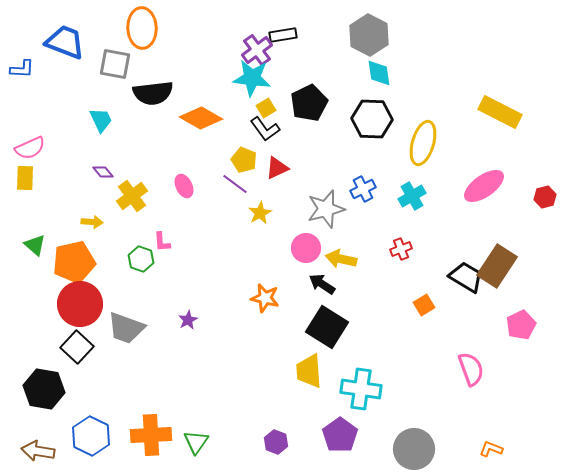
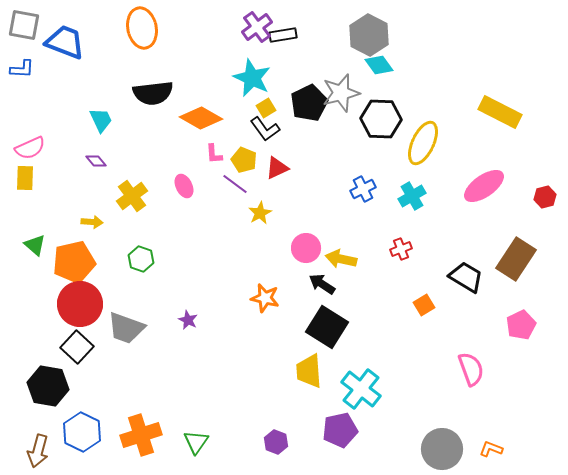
orange ellipse at (142, 28): rotated 9 degrees counterclockwise
purple cross at (257, 50): moved 23 px up
gray square at (115, 64): moved 91 px left, 39 px up
cyan diamond at (379, 73): moved 8 px up; rotated 28 degrees counterclockwise
cyan star at (252, 78): rotated 18 degrees clockwise
black hexagon at (372, 119): moved 9 px right
yellow ellipse at (423, 143): rotated 9 degrees clockwise
purple diamond at (103, 172): moved 7 px left, 11 px up
gray star at (326, 209): moved 15 px right, 116 px up
pink L-shape at (162, 242): moved 52 px right, 88 px up
brown rectangle at (497, 266): moved 19 px right, 7 px up
purple star at (188, 320): rotated 18 degrees counterclockwise
black hexagon at (44, 389): moved 4 px right, 3 px up
cyan cross at (361, 389): rotated 30 degrees clockwise
orange cross at (151, 435): moved 10 px left; rotated 15 degrees counterclockwise
purple pentagon at (340, 435): moved 5 px up; rotated 24 degrees clockwise
blue hexagon at (91, 436): moved 9 px left, 4 px up
gray circle at (414, 449): moved 28 px right
brown arrow at (38, 451): rotated 84 degrees counterclockwise
